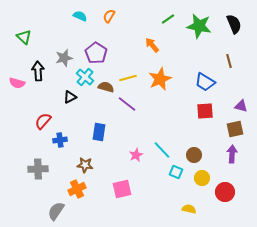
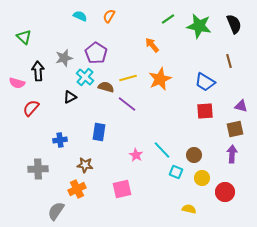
red semicircle: moved 12 px left, 13 px up
pink star: rotated 16 degrees counterclockwise
